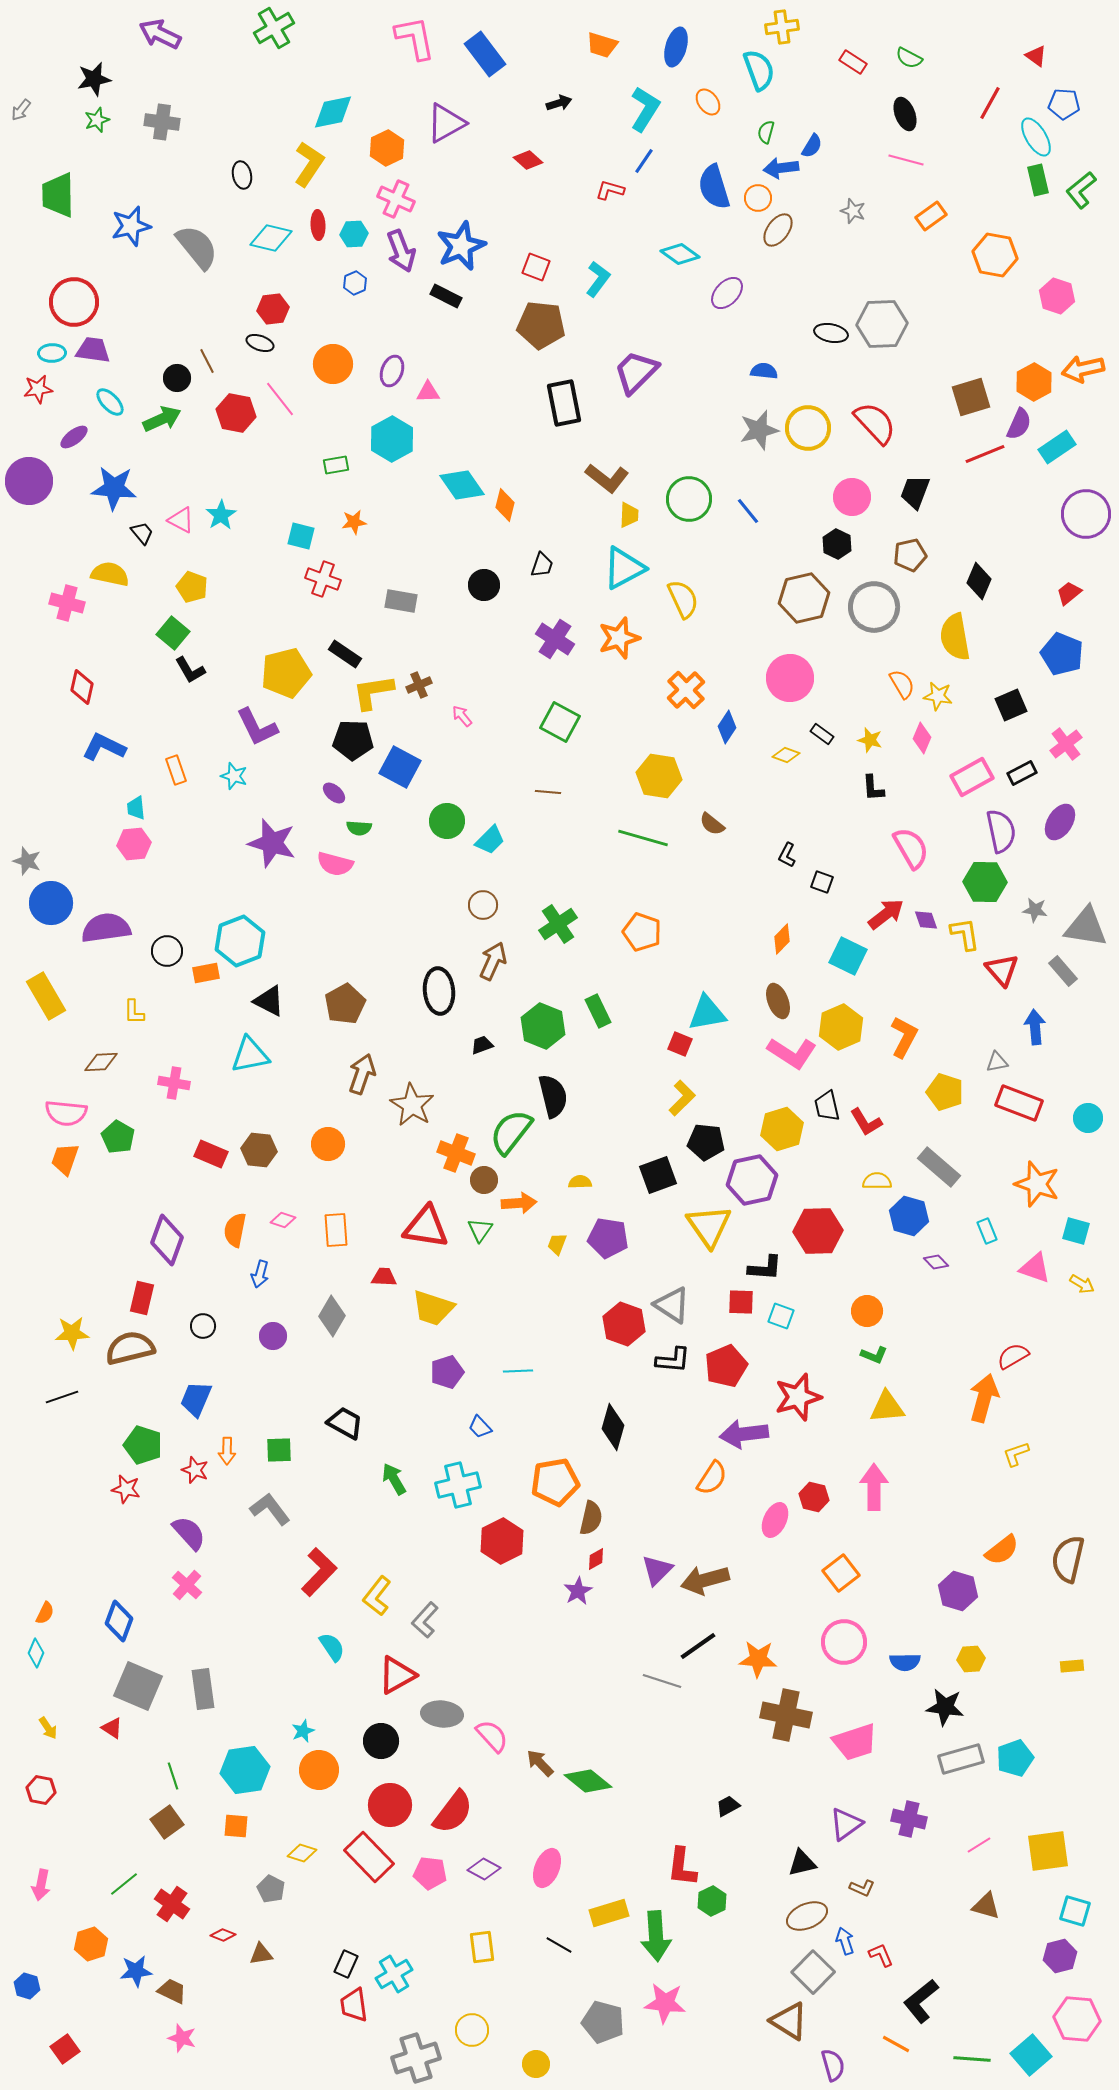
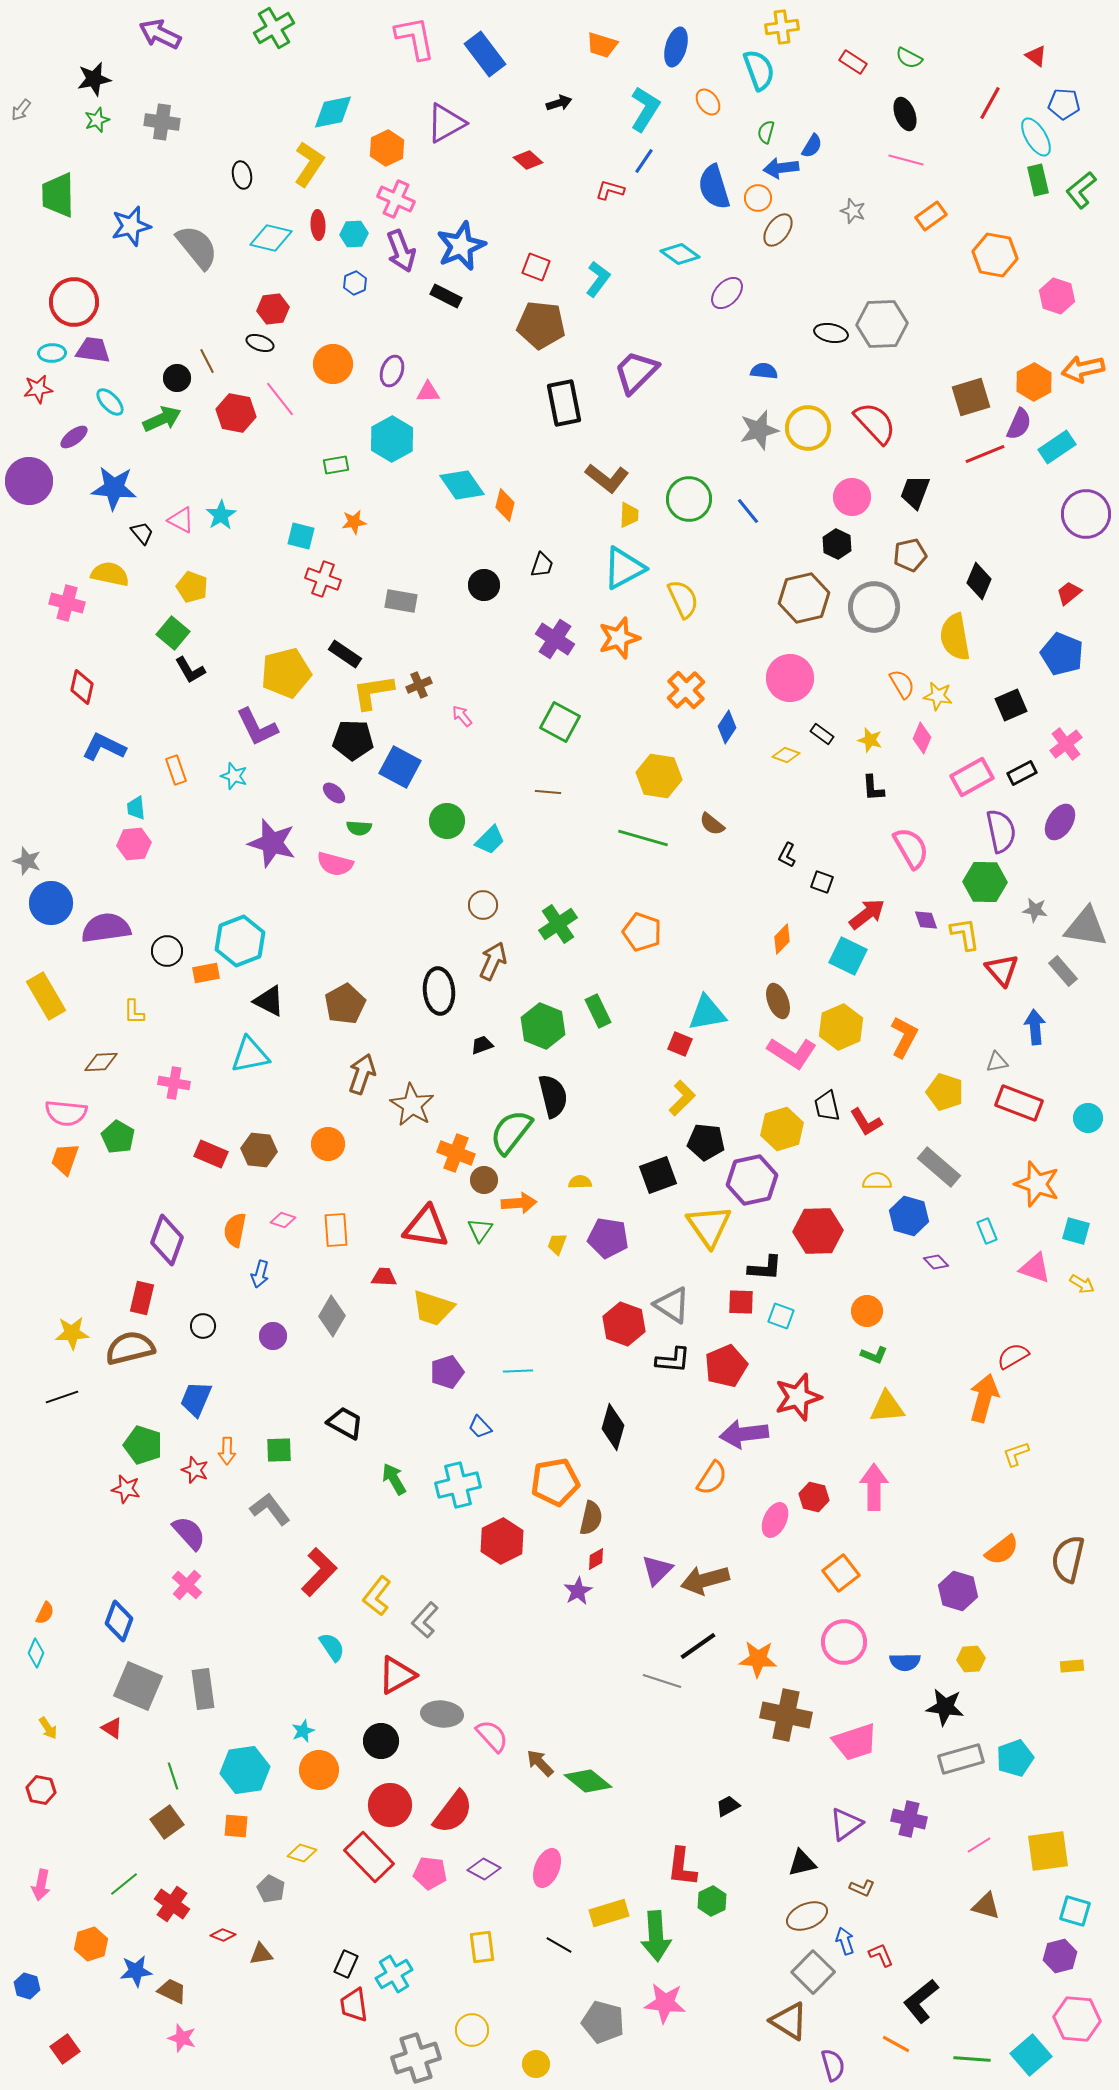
red arrow at (886, 914): moved 19 px left
